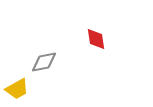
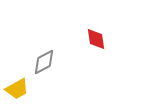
gray diamond: rotated 16 degrees counterclockwise
